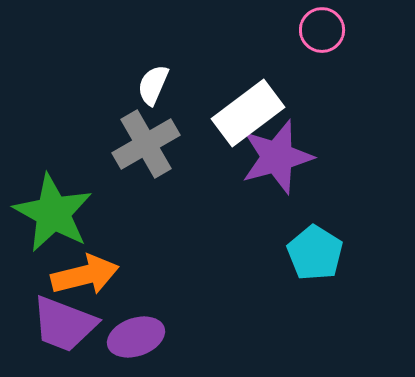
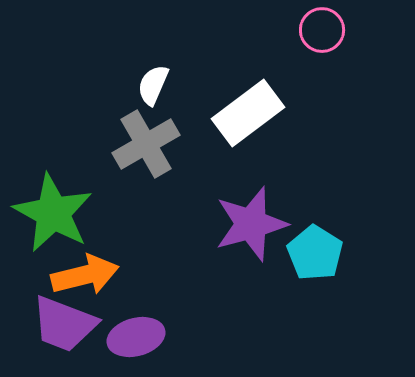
purple star: moved 26 px left, 67 px down
purple ellipse: rotated 4 degrees clockwise
